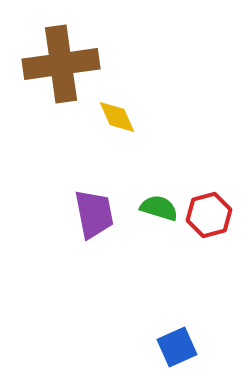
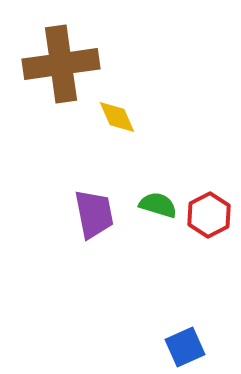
green semicircle: moved 1 px left, 3 px up
red hexagon: rotated 12 degrees counterclockwise
blue square: moved 8 px right
